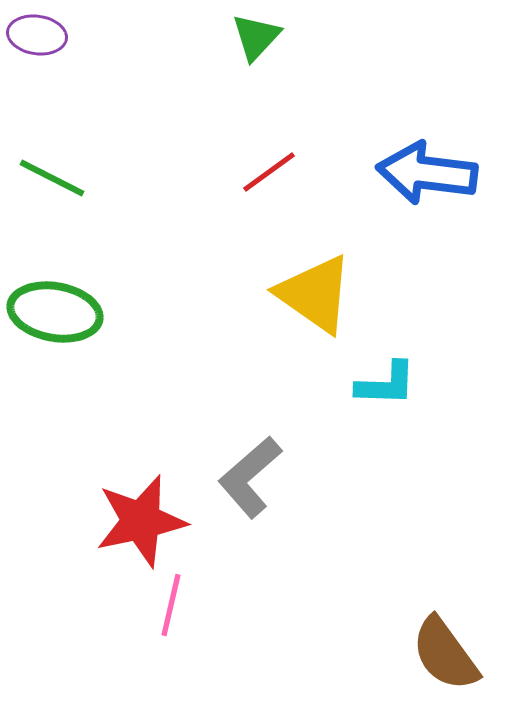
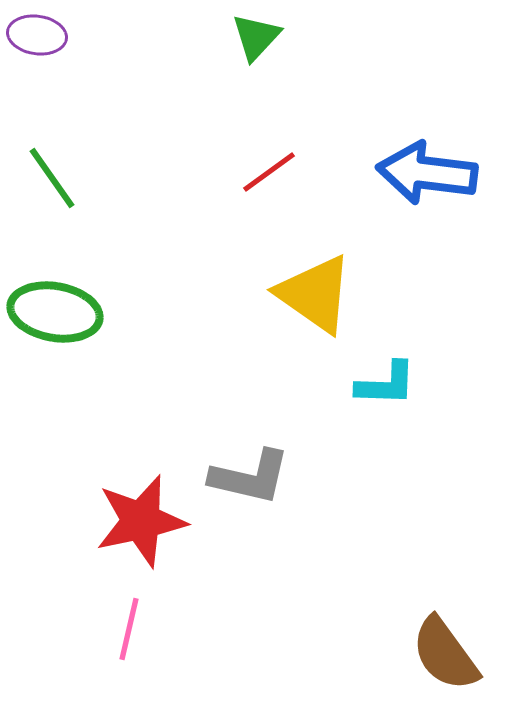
green line: rotated 28 degrees clockwise
gray L-shape: rotated 126 degrees counterclockwise
pink line: moved 42 px left, 24 px down
